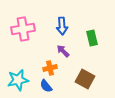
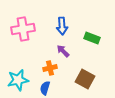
green rectangle: rotated 56 degrees counterclockwise
blue semicircle: moved 1 px left, 2 px down; rotated 56 degrees clockwise
